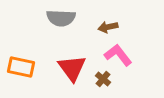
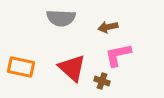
pink L-shape: rotated 64 degrees counterclockwise
red triangle: rotated 12 degrees counterclockwise
brown cross: moved 1 px left, 2 px down; rotated 21 degrees counterclockwise
